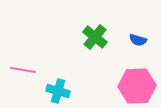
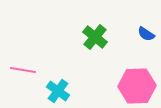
blue semicircle: moved 8 px right, 6 px up; rotated 18 degrees clockwise
cyan cross: rotated 20 degrees clockwise
